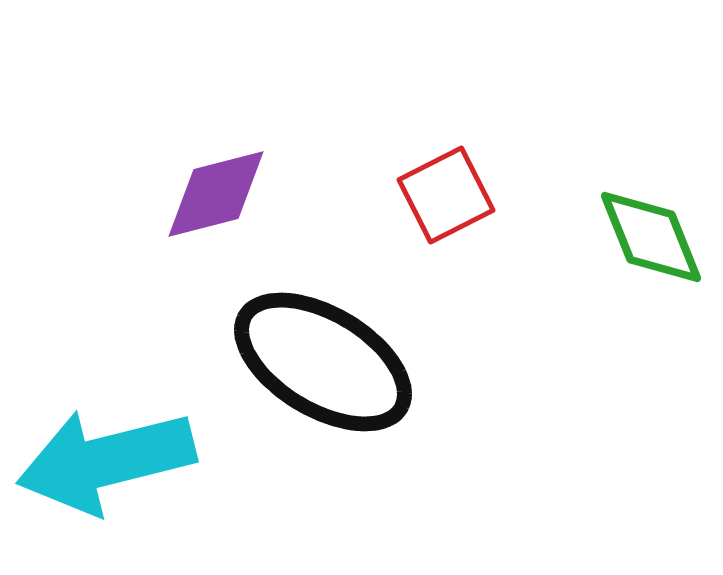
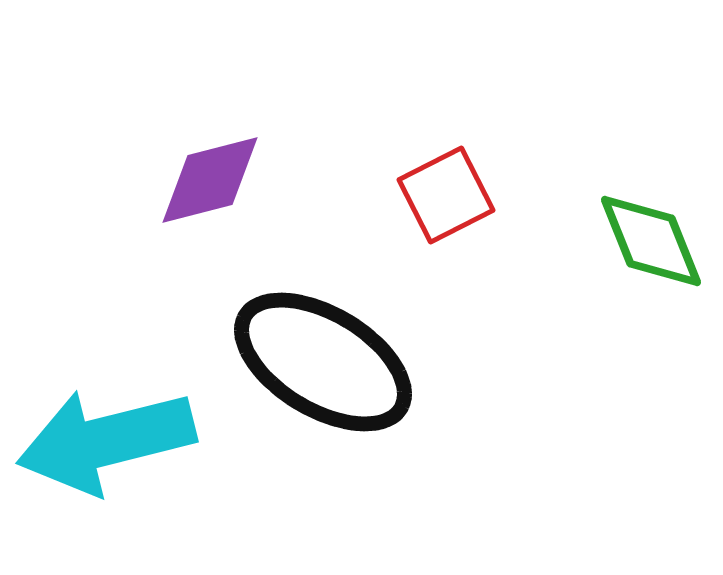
purple diamond: moved 6 px left, 14 px up
green diamond: moved 4 px down
cyan arrow: moved 20 px up
